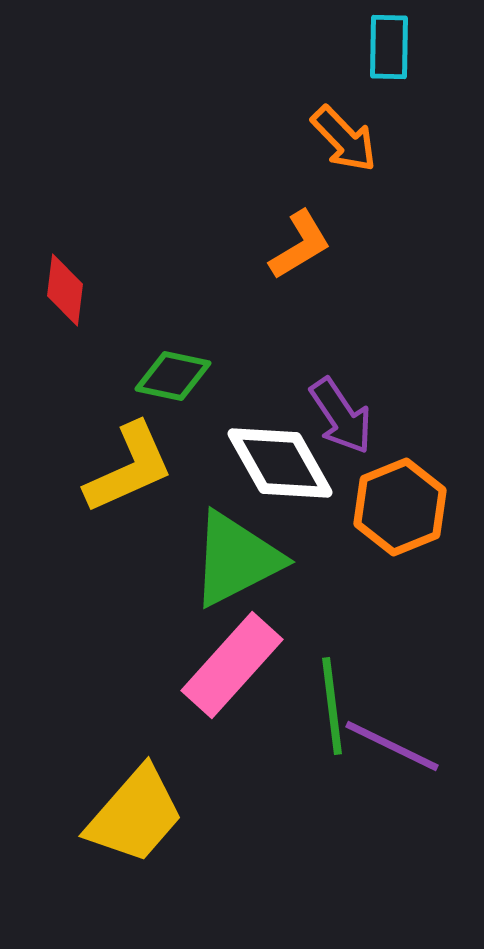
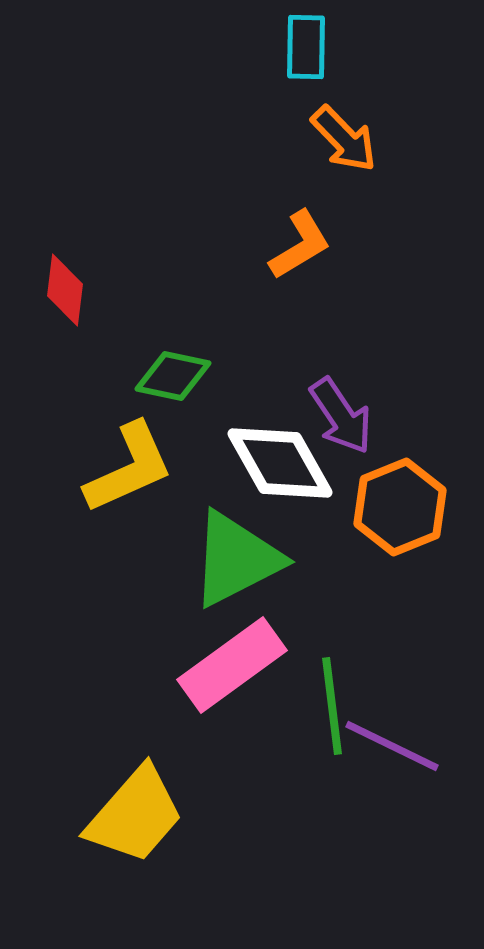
cyan rectangle: moved 83 px left
pink rectangle: rotated 12 degrees clockwise
